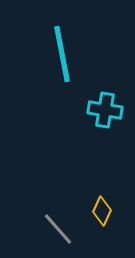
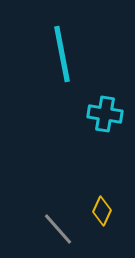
cyan cross: moved 4 px down
